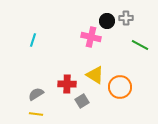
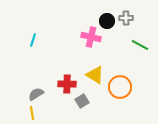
yellow line: moved 4 px left, 1 px up; rotated 72 degrees clockwise
